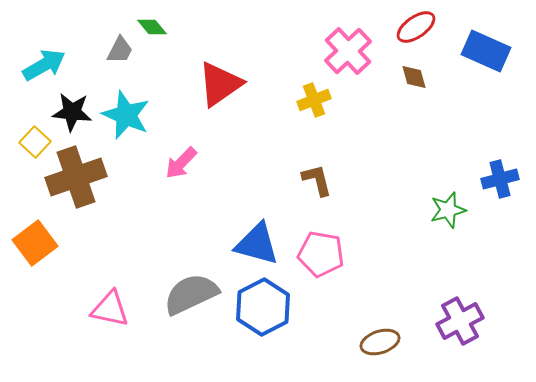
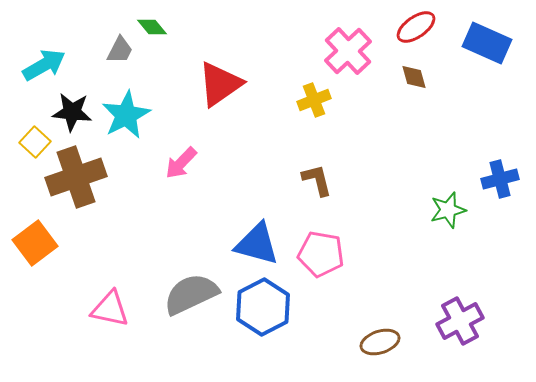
blue rectangle: moved 1 px right, 8 px up
cyan star: rotated 21 degrees clockwise
